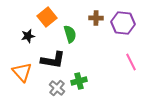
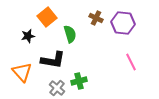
brown cross: rotated 24 degrees clockwise
